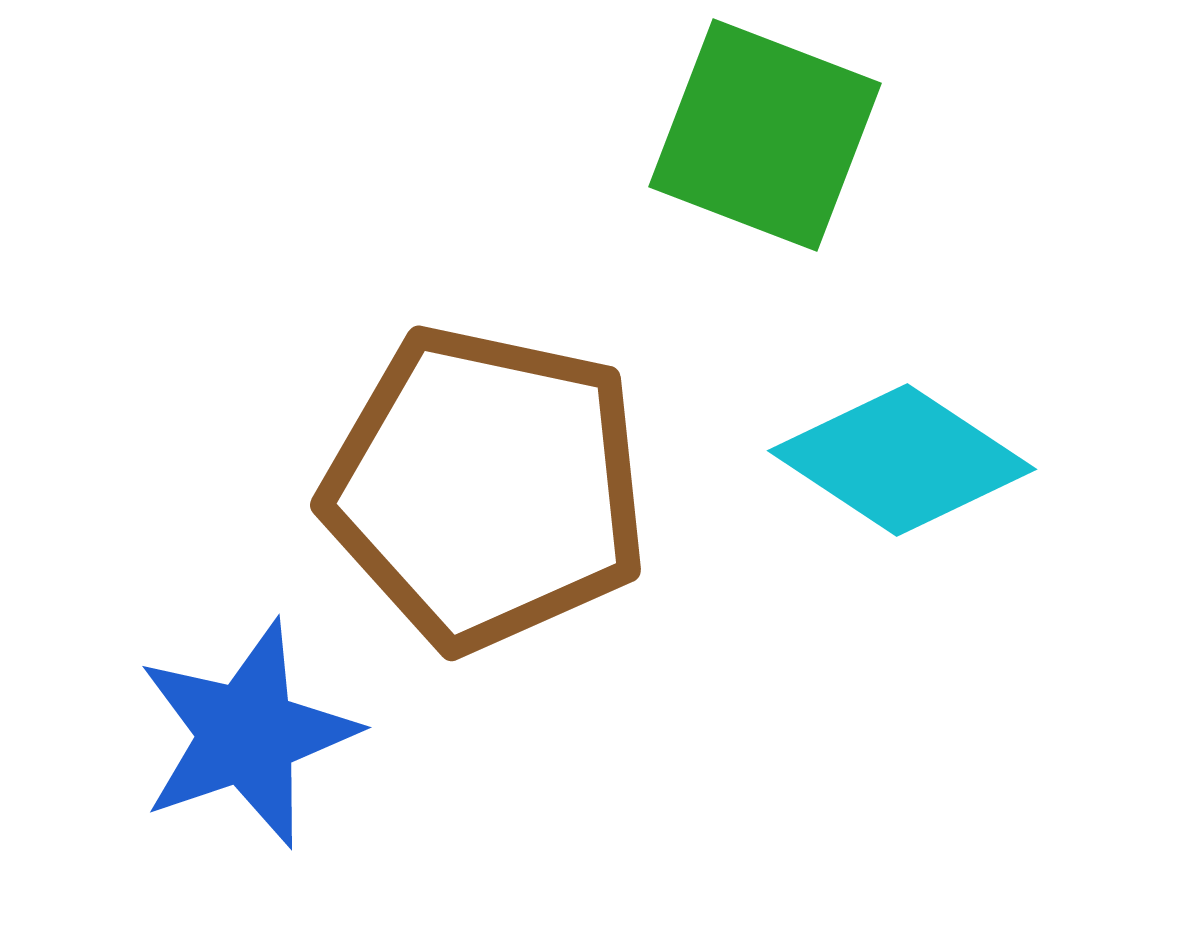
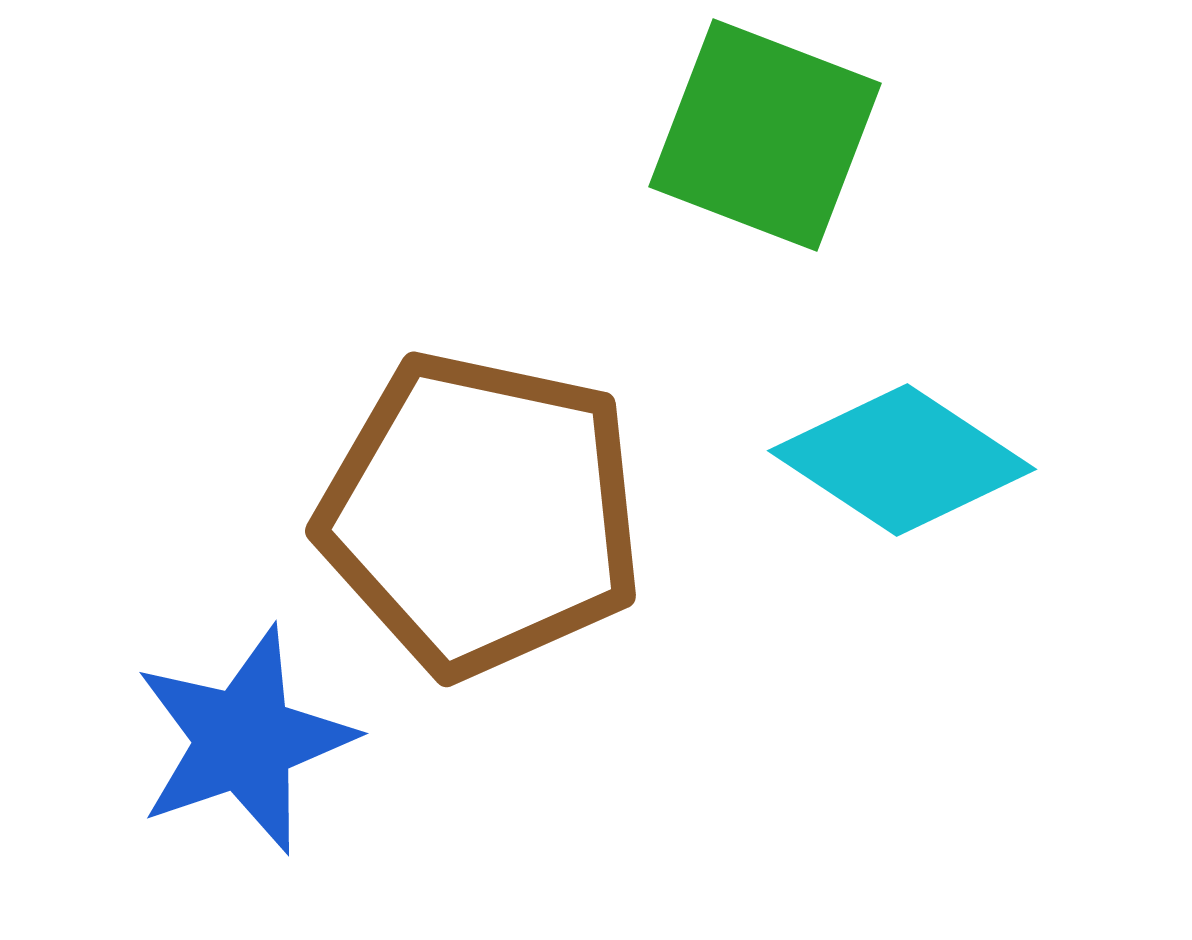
brown pentagon: moved 5 px left, 26 px down
blue star: moved 3 px left, 6 px down
